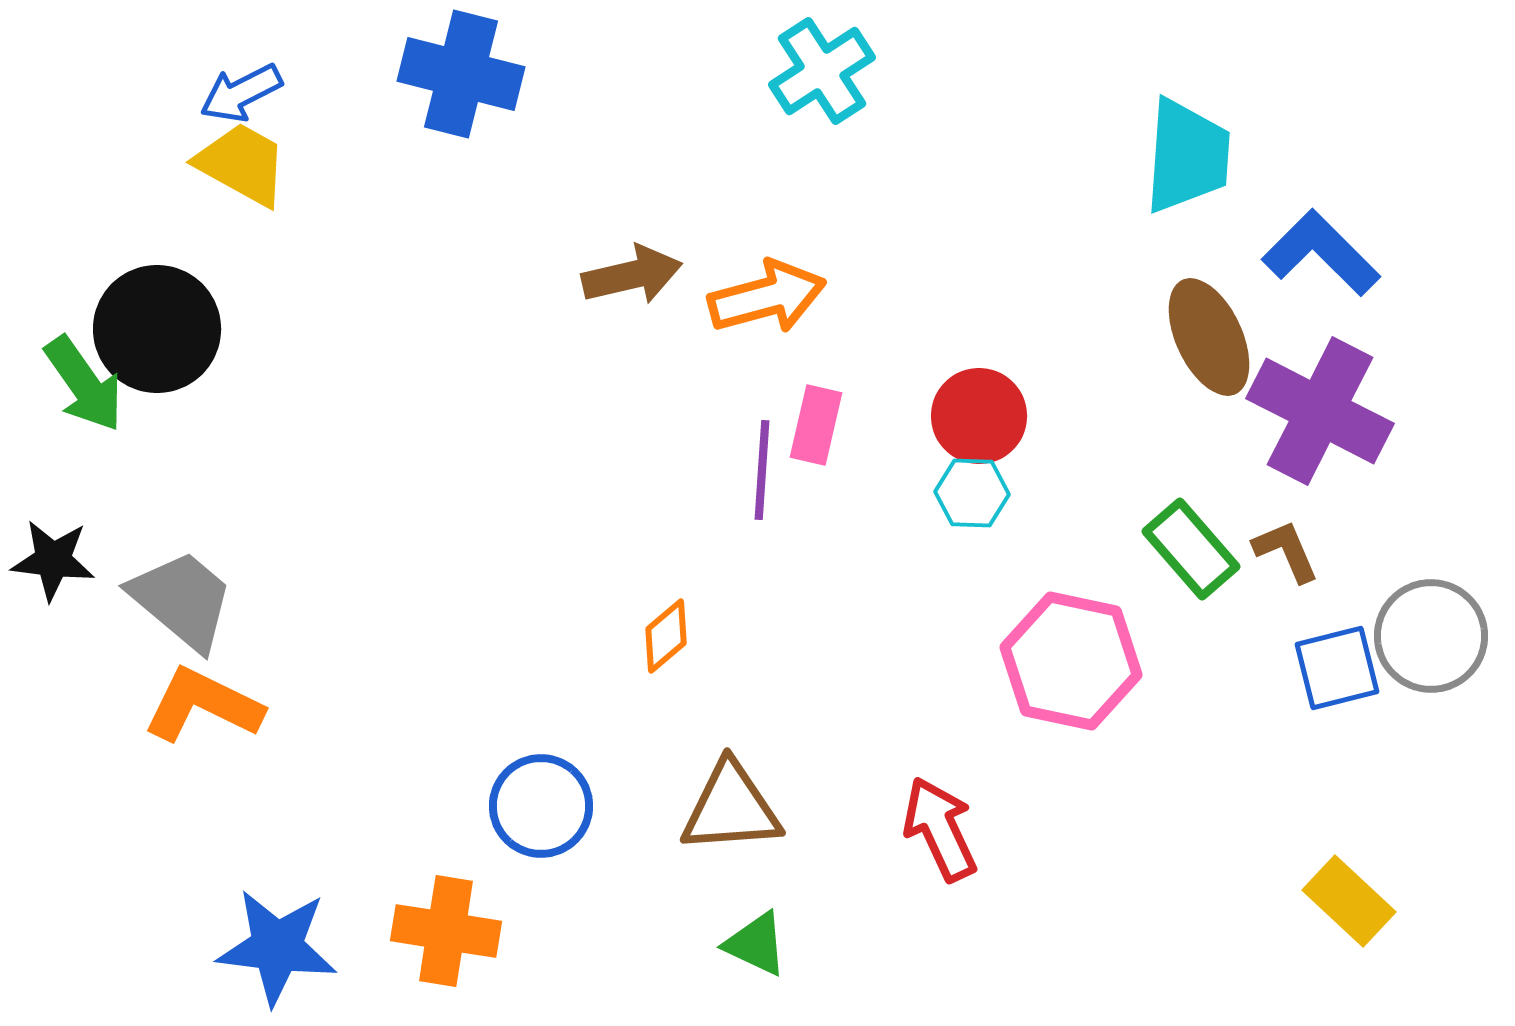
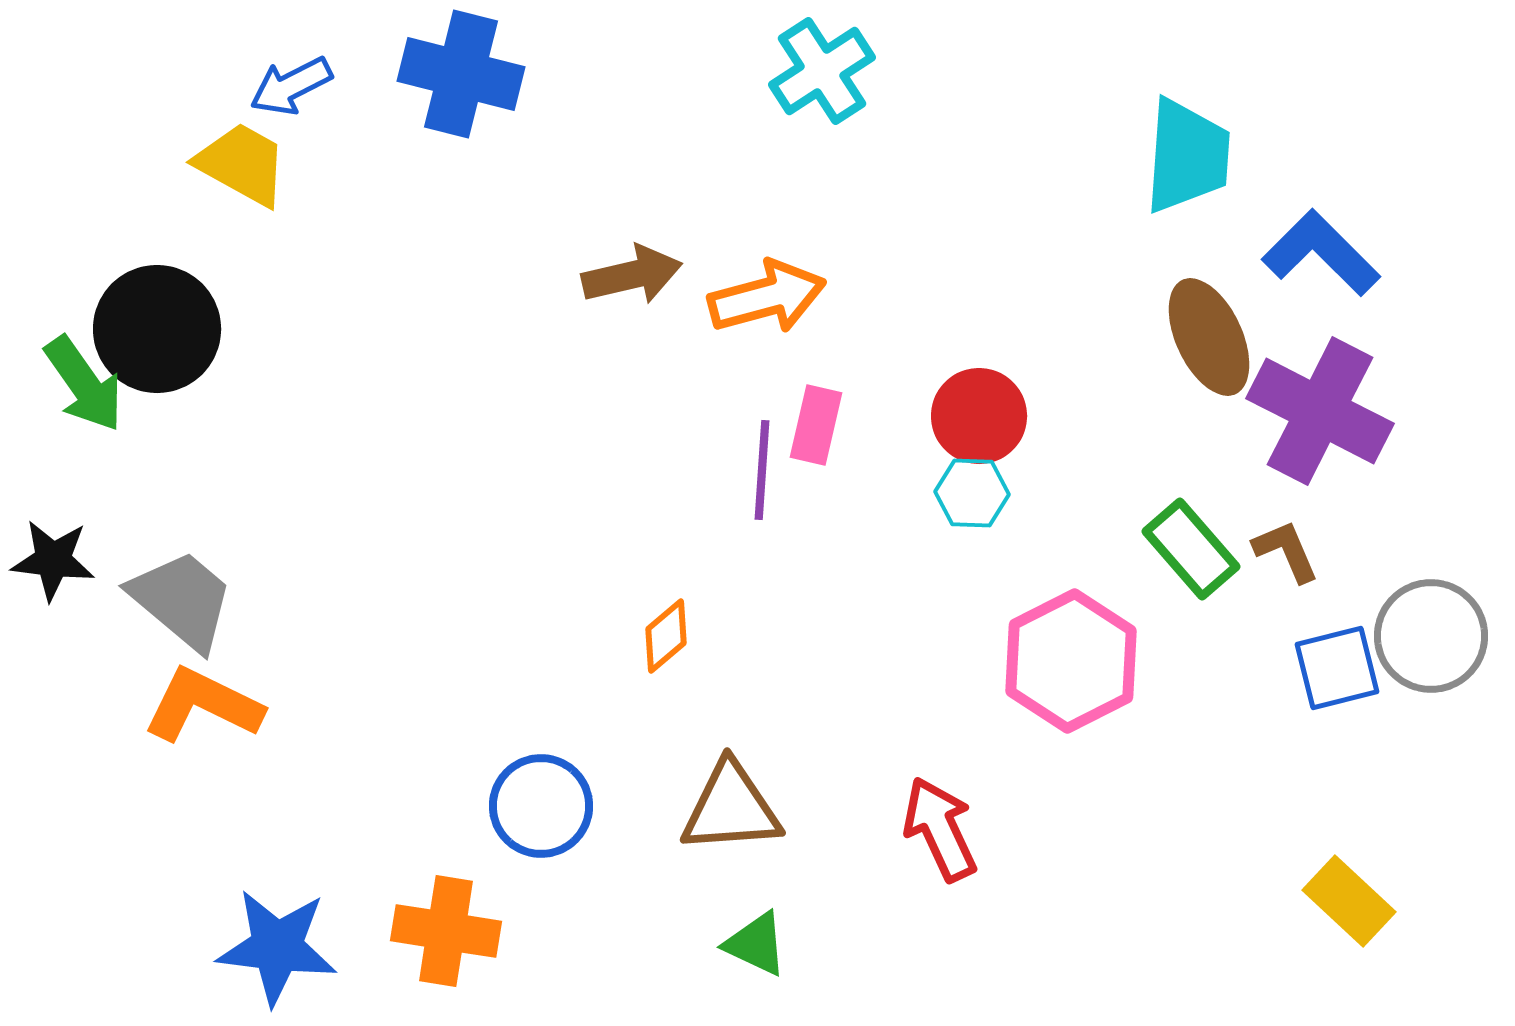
blue arrow: moved 50 px right, 7 px up
pink hexagon: rotated 21 degrees clockwise
